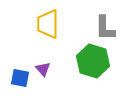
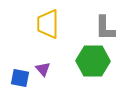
green hexagon: rotated 16 degrees counterclockwise
